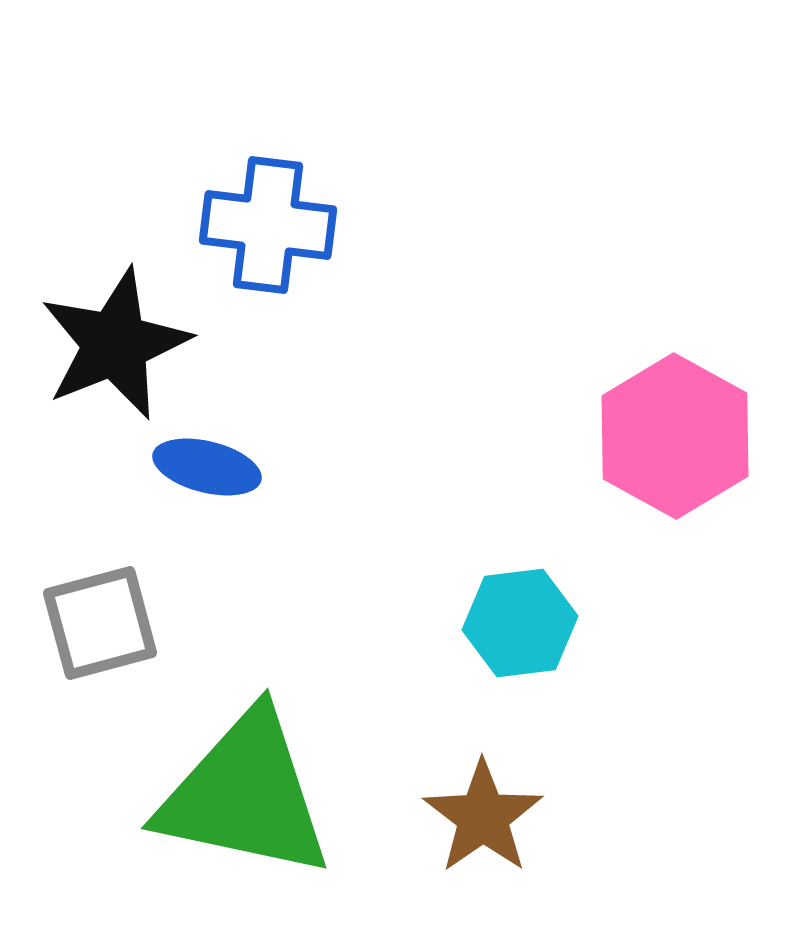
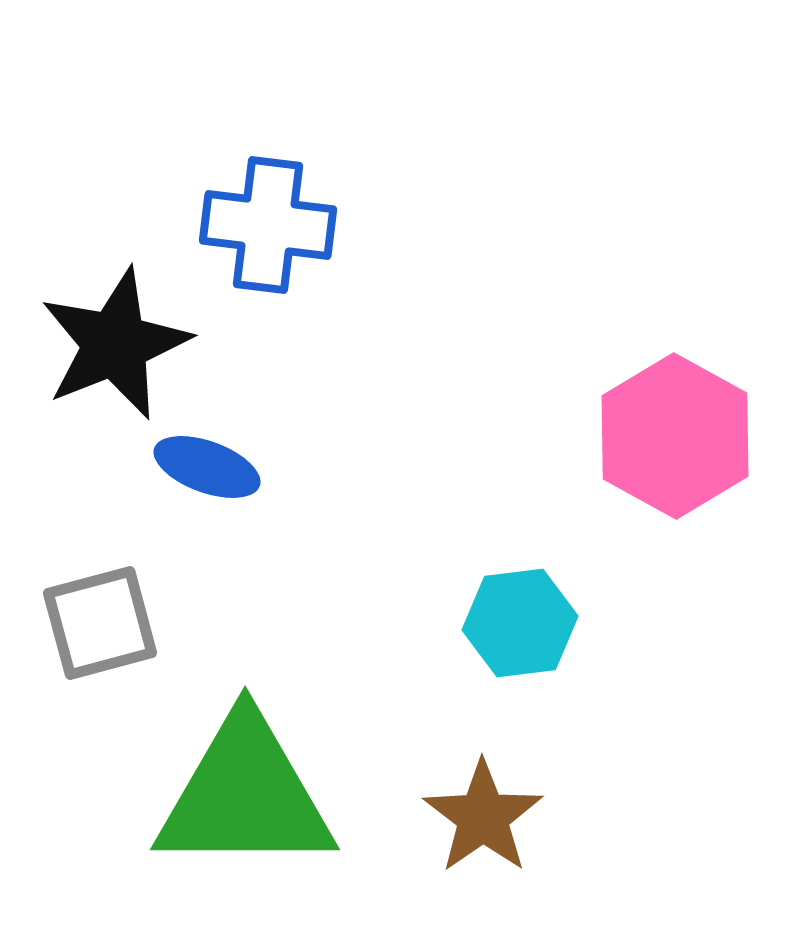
blue ellipse: rotated 6 degrees clockwise
green triangle: rotated 12 degrees counterclockwise
